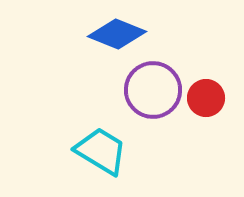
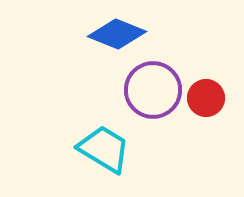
cyan trapezoid: moved 3 px right, 2 px up
